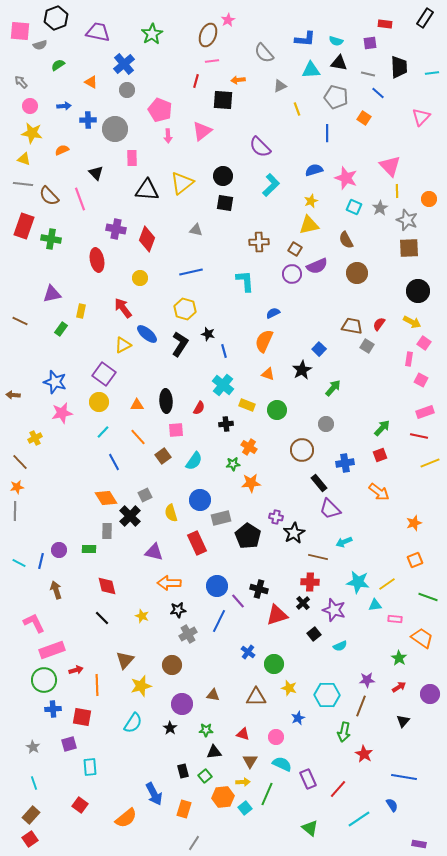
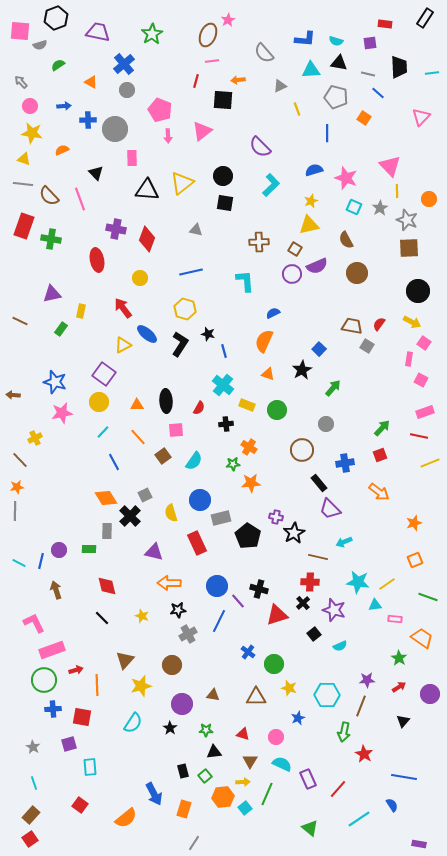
brown line at (20, 462): moved 2 px up
